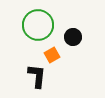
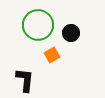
black circle: moved 2 px left, 4 px up
black L-shape: moved 12 px left, 4 px down
